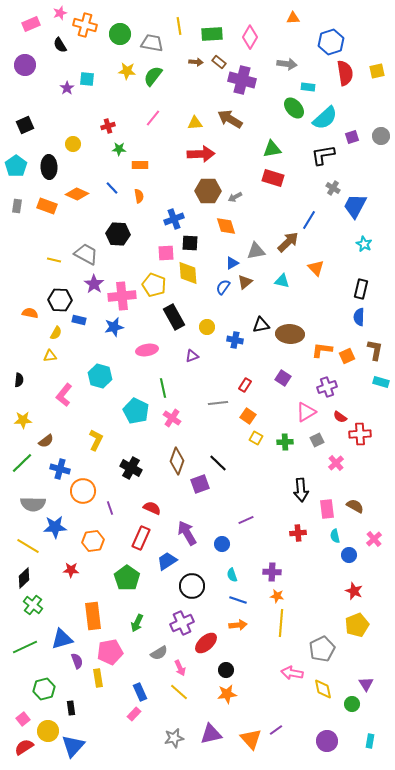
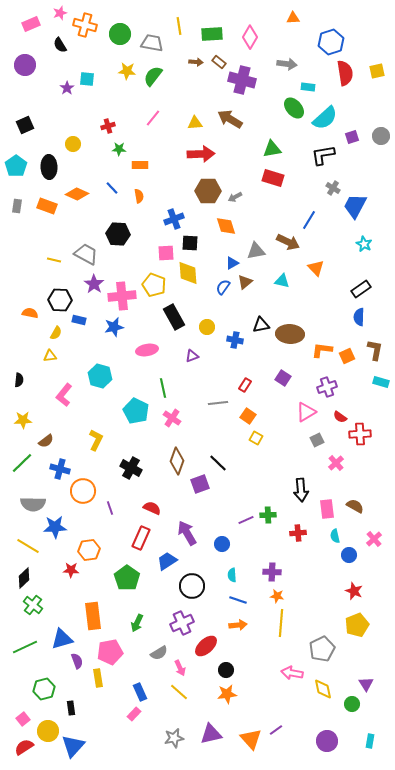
brown arrow at (288, 242): rotated 70 degrees clockwise
black rectangle at (361, 289): rotated 42 degrees clockwise
green cross at (285, 442): moved 17 px left, 73 px down
orange hexagon at (93, 541): moved 4 px left, 9 px down
cyan semicircle at (232, 575): rotated 16 degrees clockwise
red ellipse at (206, 643): moved 3 px down
